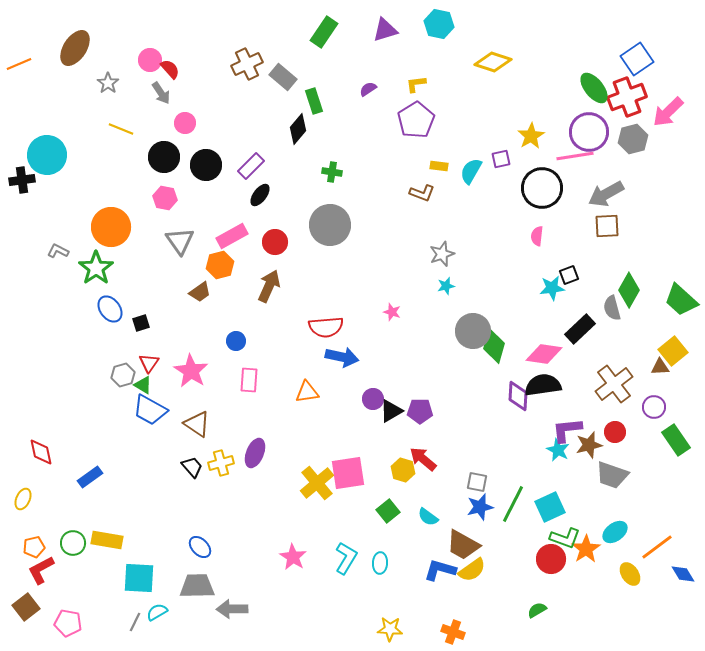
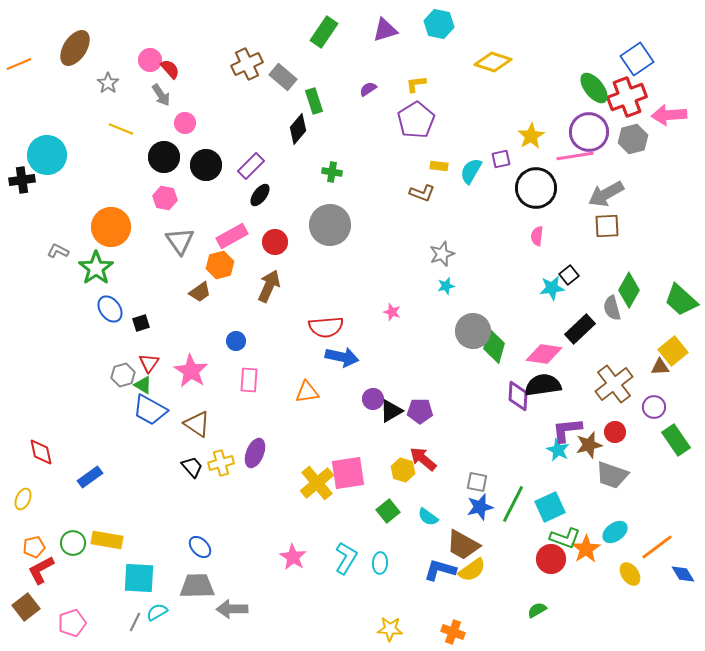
gray arrow at (161, 93): moved 2 px down
pink arrow at (668, 112): moved 1 px right, 3 px down; rotated 40 degrees clockwise
black circle at (542, 188): moved 6 px left
black square at (569, 275): rotated 18 degrees counterclockwise
pink pentagon at (68, 623): moved 4 px right; rotated 28 degrees counterclockwise
